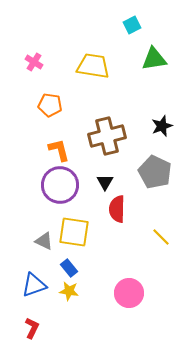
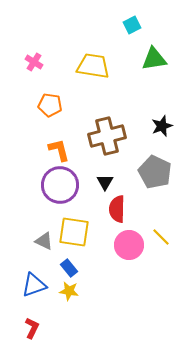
pink circle: moved 48 px up
